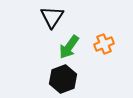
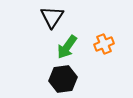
green arrow: moved 2 px left
black hexagon: rotated 12 degrees clockwise
